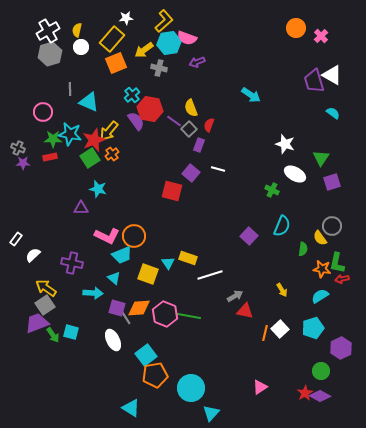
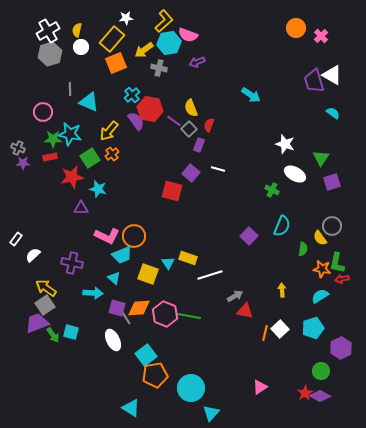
pink semicircle at (187, 38): moved 1 px right, 3 px up
red star at (94, 140): moved 22 px left, 37 px down; rotated 10 degrees clockwise
yellow arrow at (282, 290): rotated 152 degrees counterclockwise
